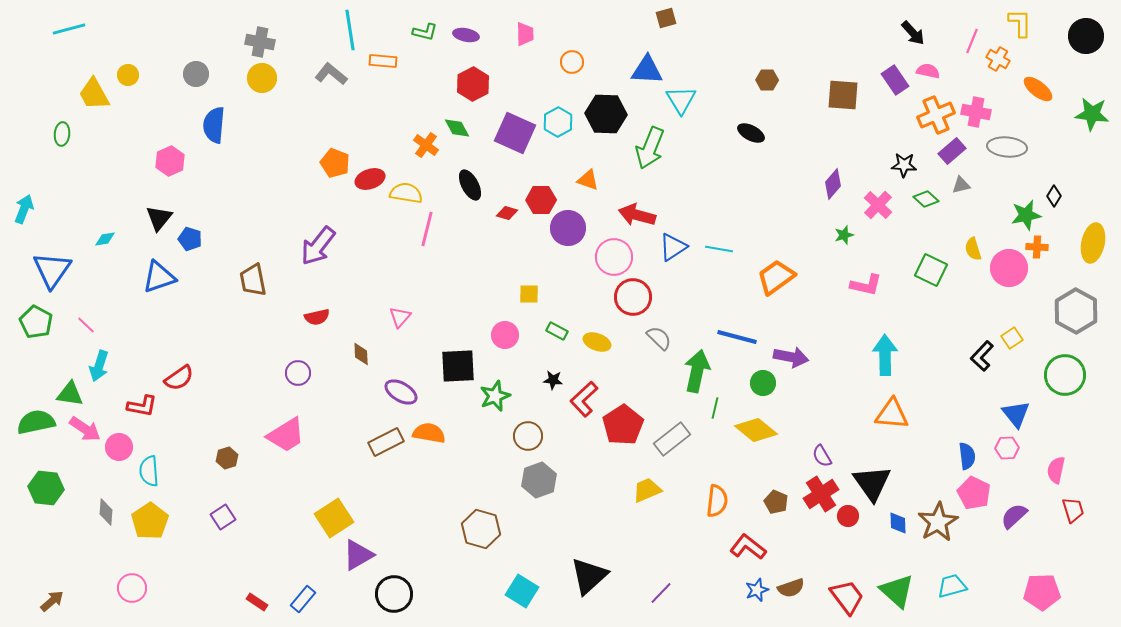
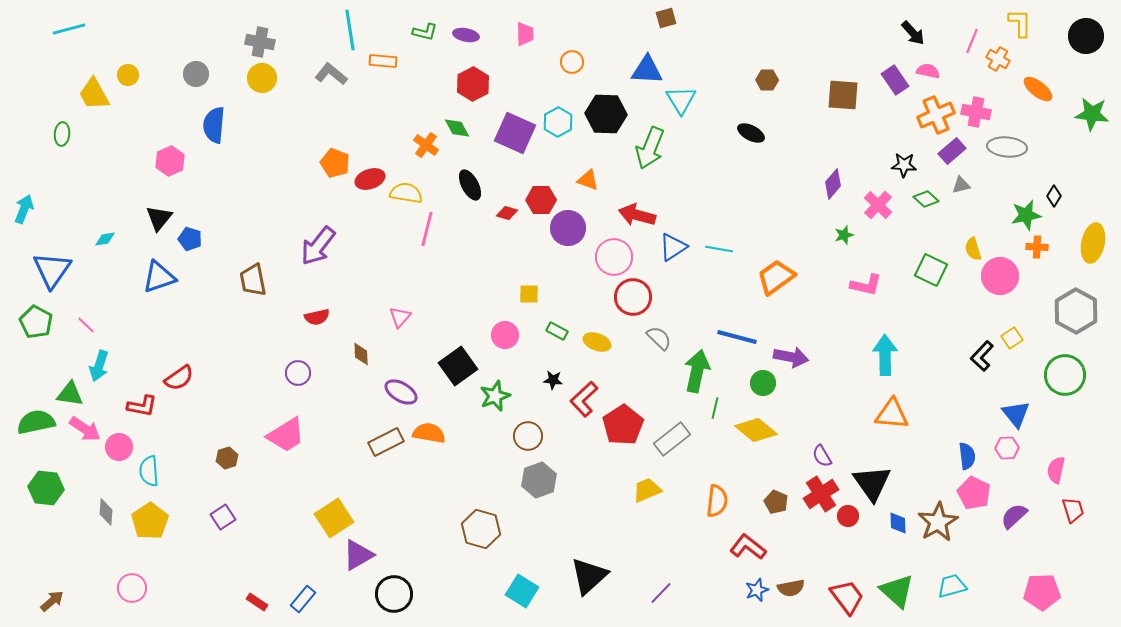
pink circle at (1009, 268): moved 9 px left, 8 px down
black square at (458, 366): rotated 33 degrees counterclockwise
brown semicircle at (791, 588): rotated 8 degrees clockwise
